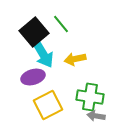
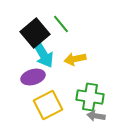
black square: moved 1 px right, 1 px down
